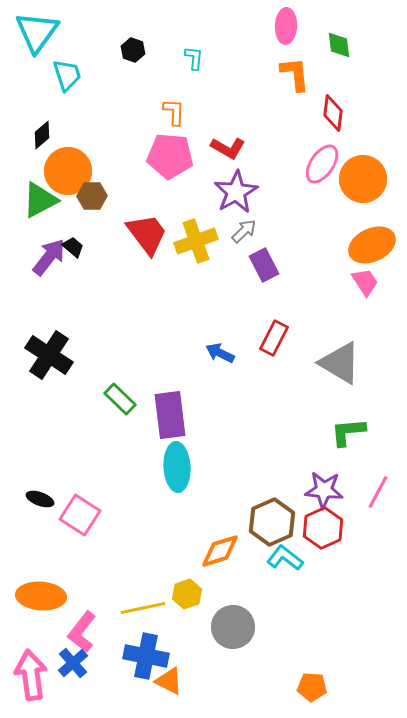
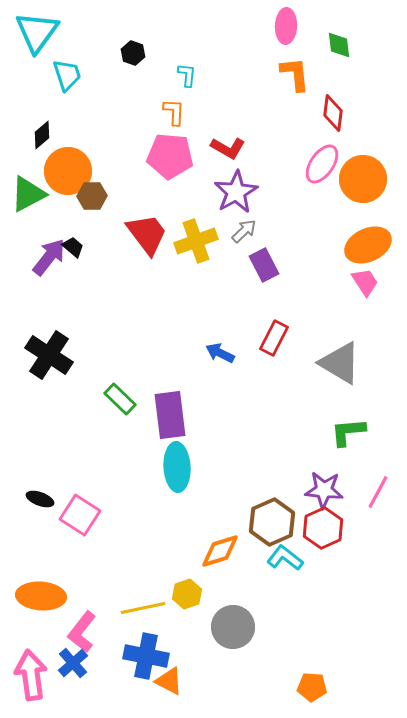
black hexagon at (133, 50): moved 3 px down
cyan L-shape at (194, 58): moved 7 px left, 17 px down
green triangle at (40, 200): moved 12 px left, 6 px up
orange ellipse at (372, 245): moved 4 px left
